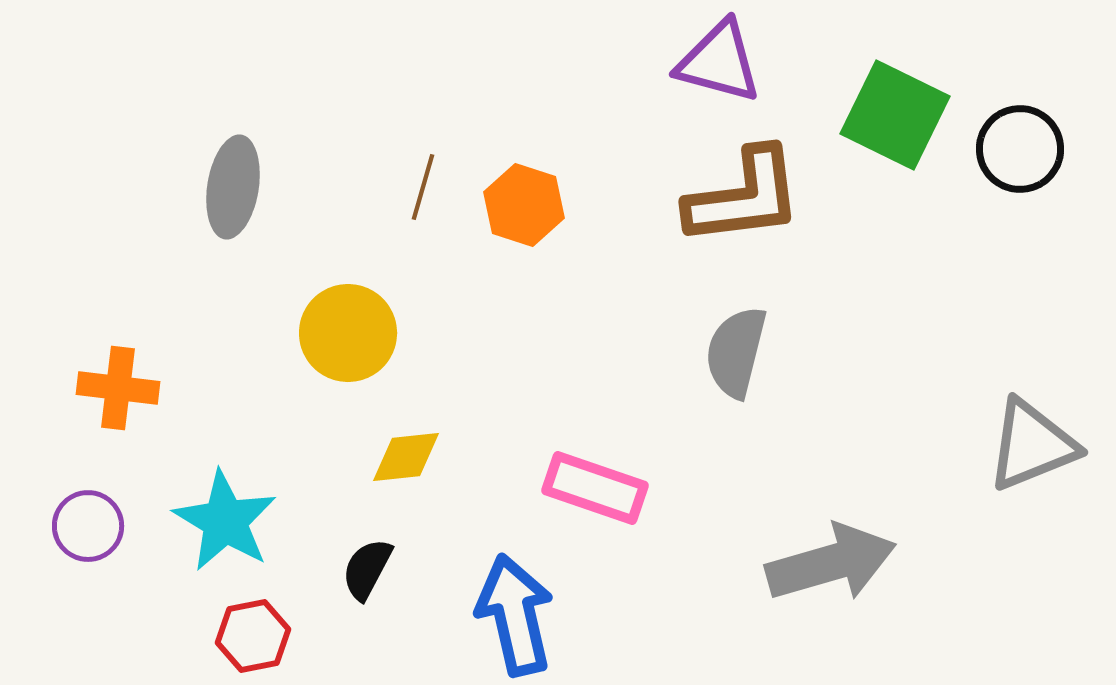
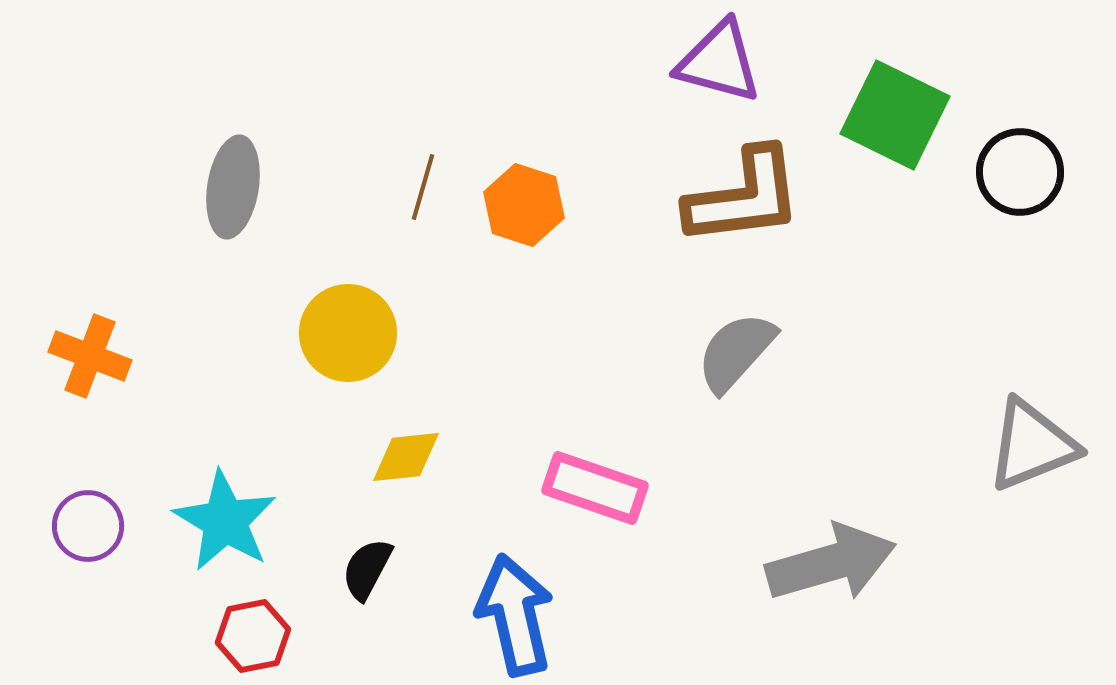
black circle: moved 23 px down
gray semicircle: rotated 28 degrees clockwise
orange cross: moved 28 px left, 32 px up; rotated 14 degrees clockwise
